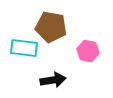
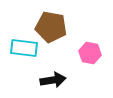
pink hexagon: moved 2 px right, 2 px down
